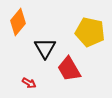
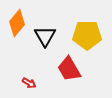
orange diamond: moved 1 px left, 1 px down
yellow pentagon: moved 3 px left, 3 px down; rotated 12 degrees counterclockwise
black triangle: moved 12 px up
